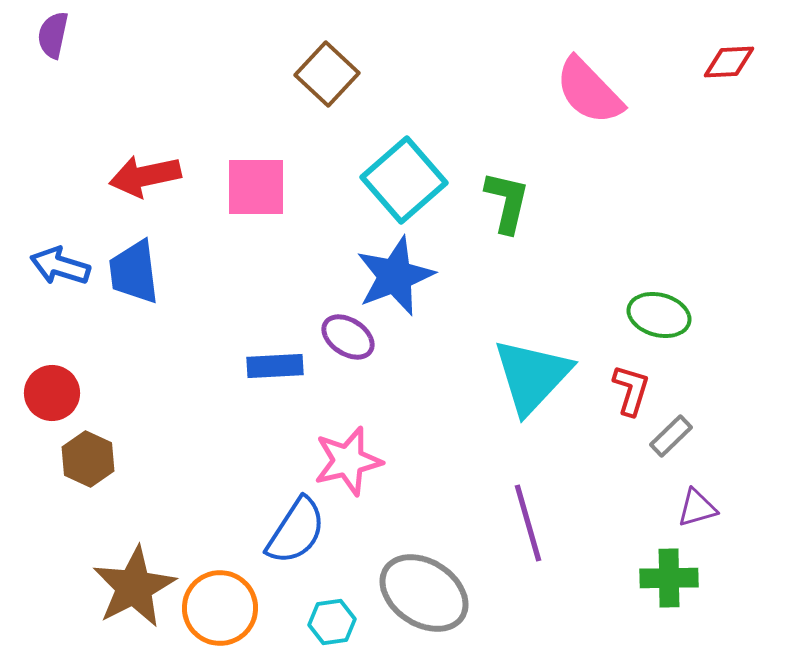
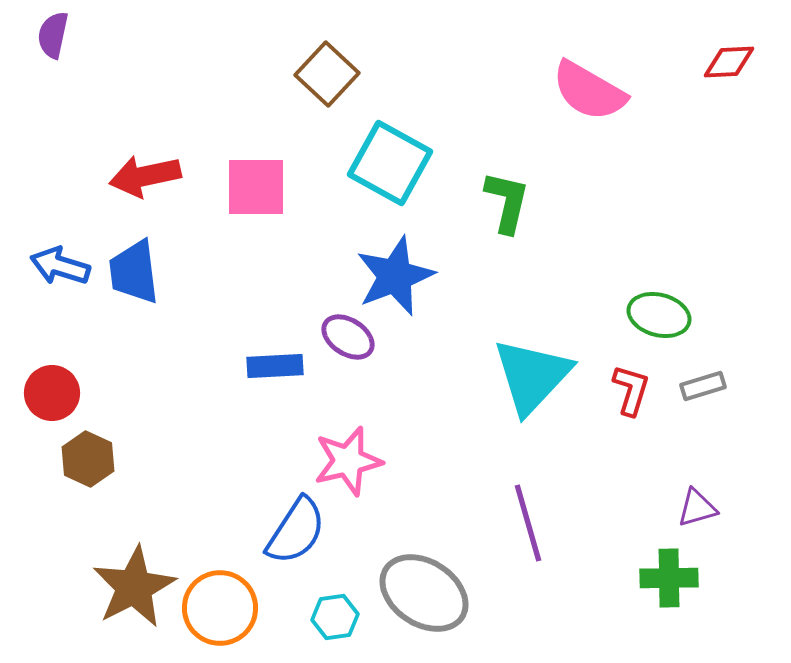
pink semicircle: rotated 16 degrees counterclockwise
cyan square: moved 14 px left, 17 px up; rotated 20 degrees counterclockwise
gray rectangle: moved 32 px right, 50 px up; rotated 27 degrees clockwise
cyan hexagon: moved 3 px right, 5 px up
